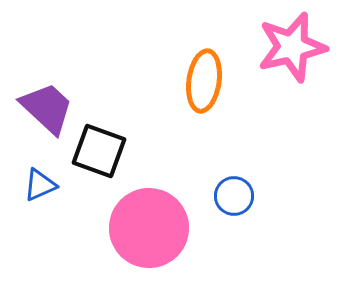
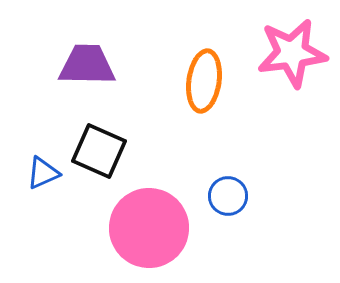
pink star: moved 6 px down; rotated 6 degrees clockwise
purple trapezoid: moved 40 px right, 43 px up; rotated 42 degrees counterclockwise
black square: rotated 4 degrees clockwise
blue triangle: moved 3 px right, 12 px up
blue circle: moved 6 px left
